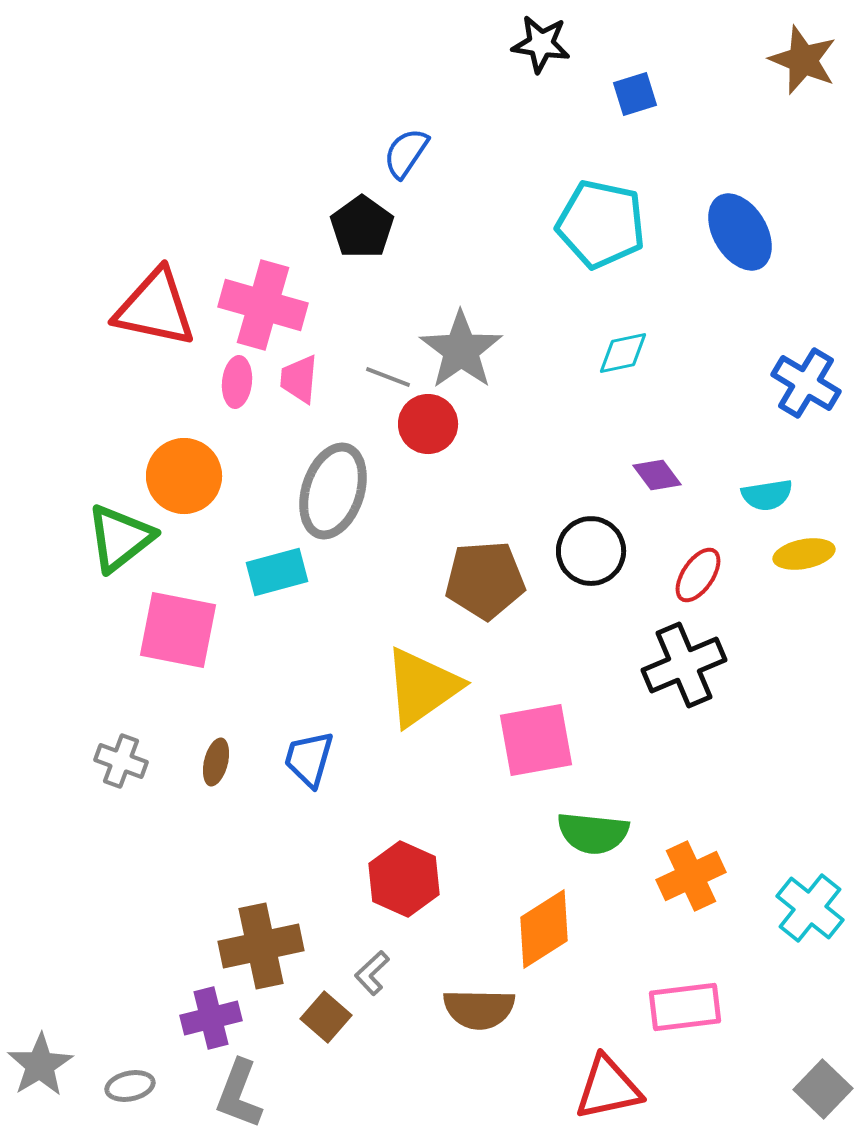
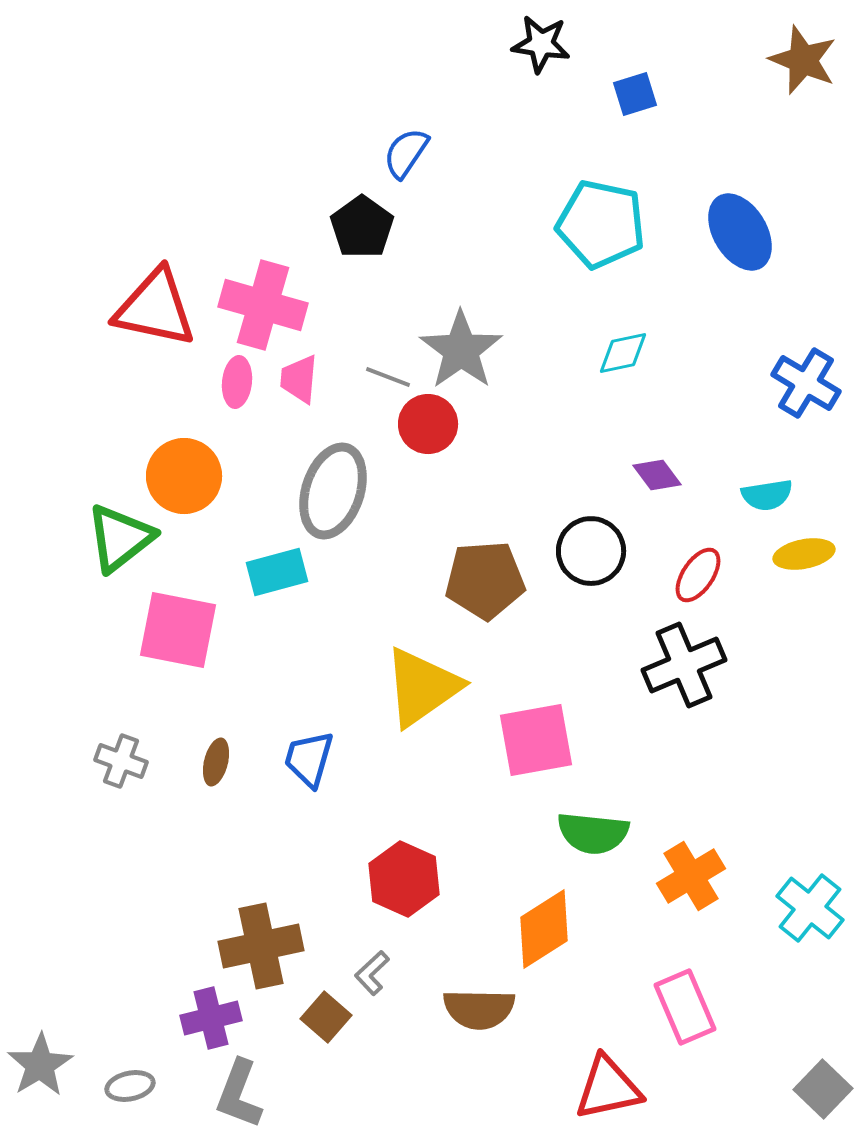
orange cross at (691, 876): rotated 6 degrees counterclockwise
pink rectangle at (685, 1007): rotated 74 degrees clockwise
